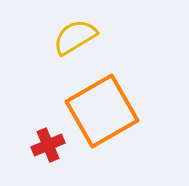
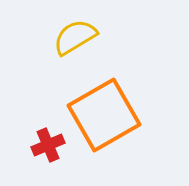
orange square: moved 2 px right, 4 px down
